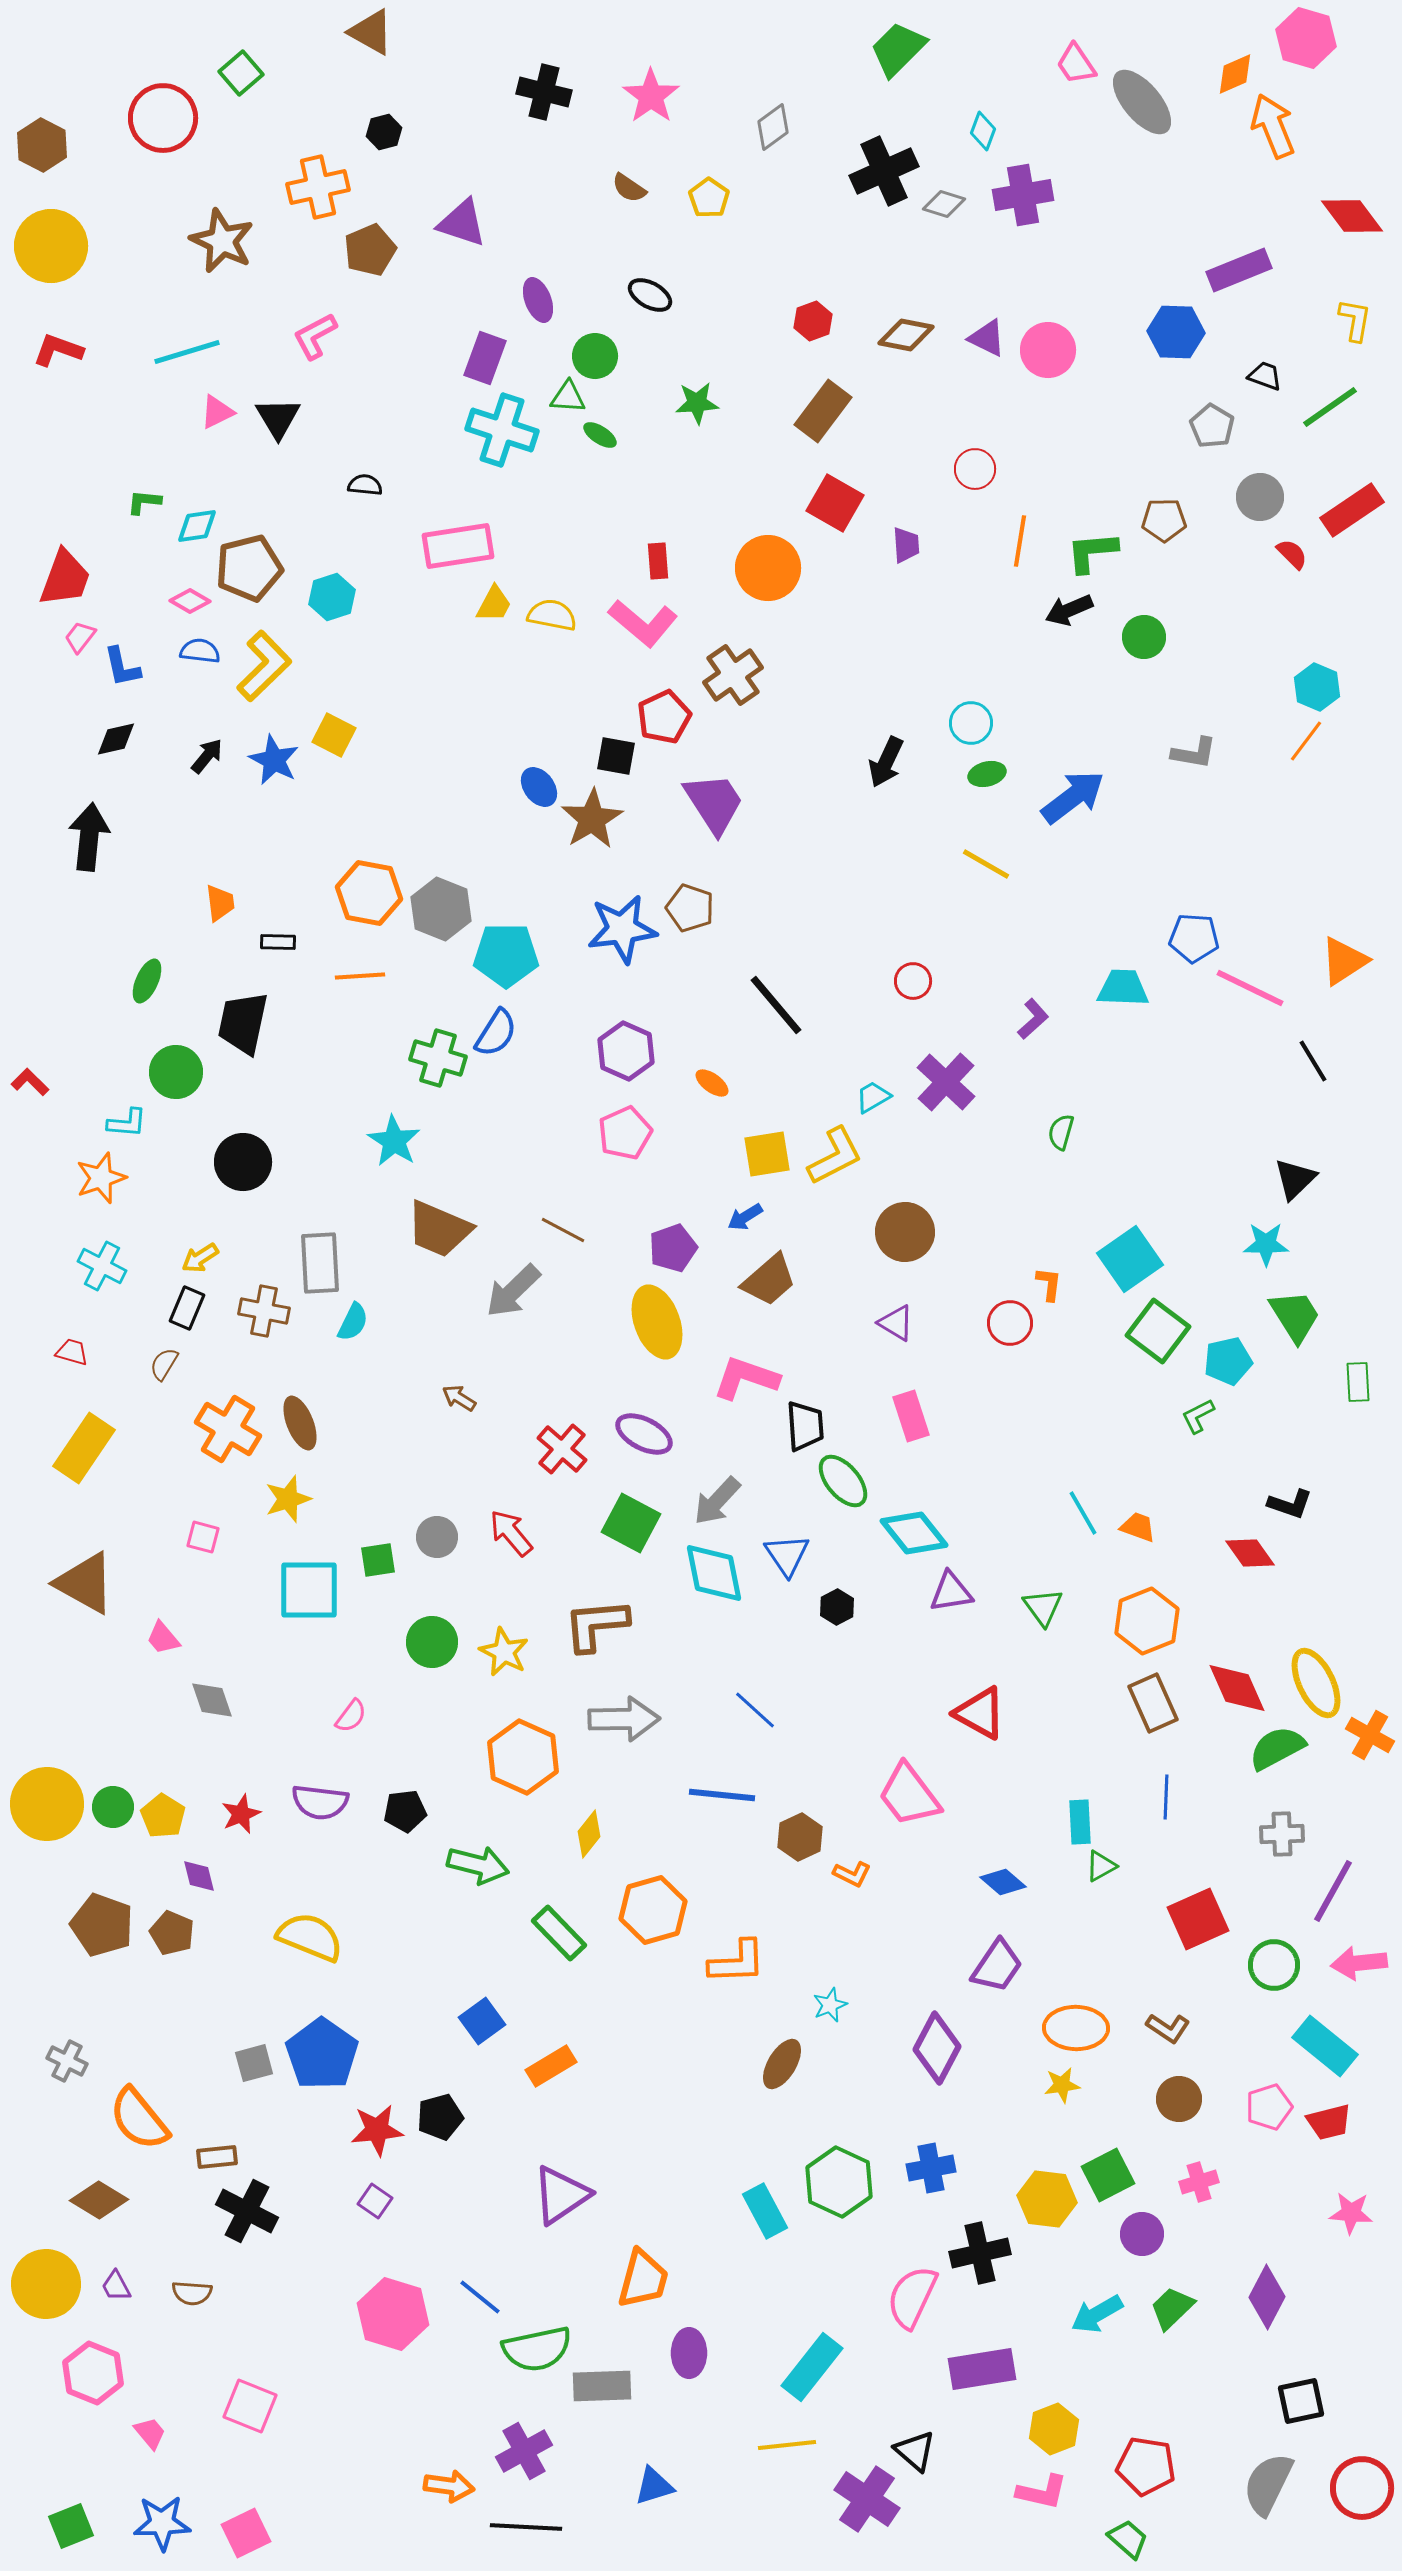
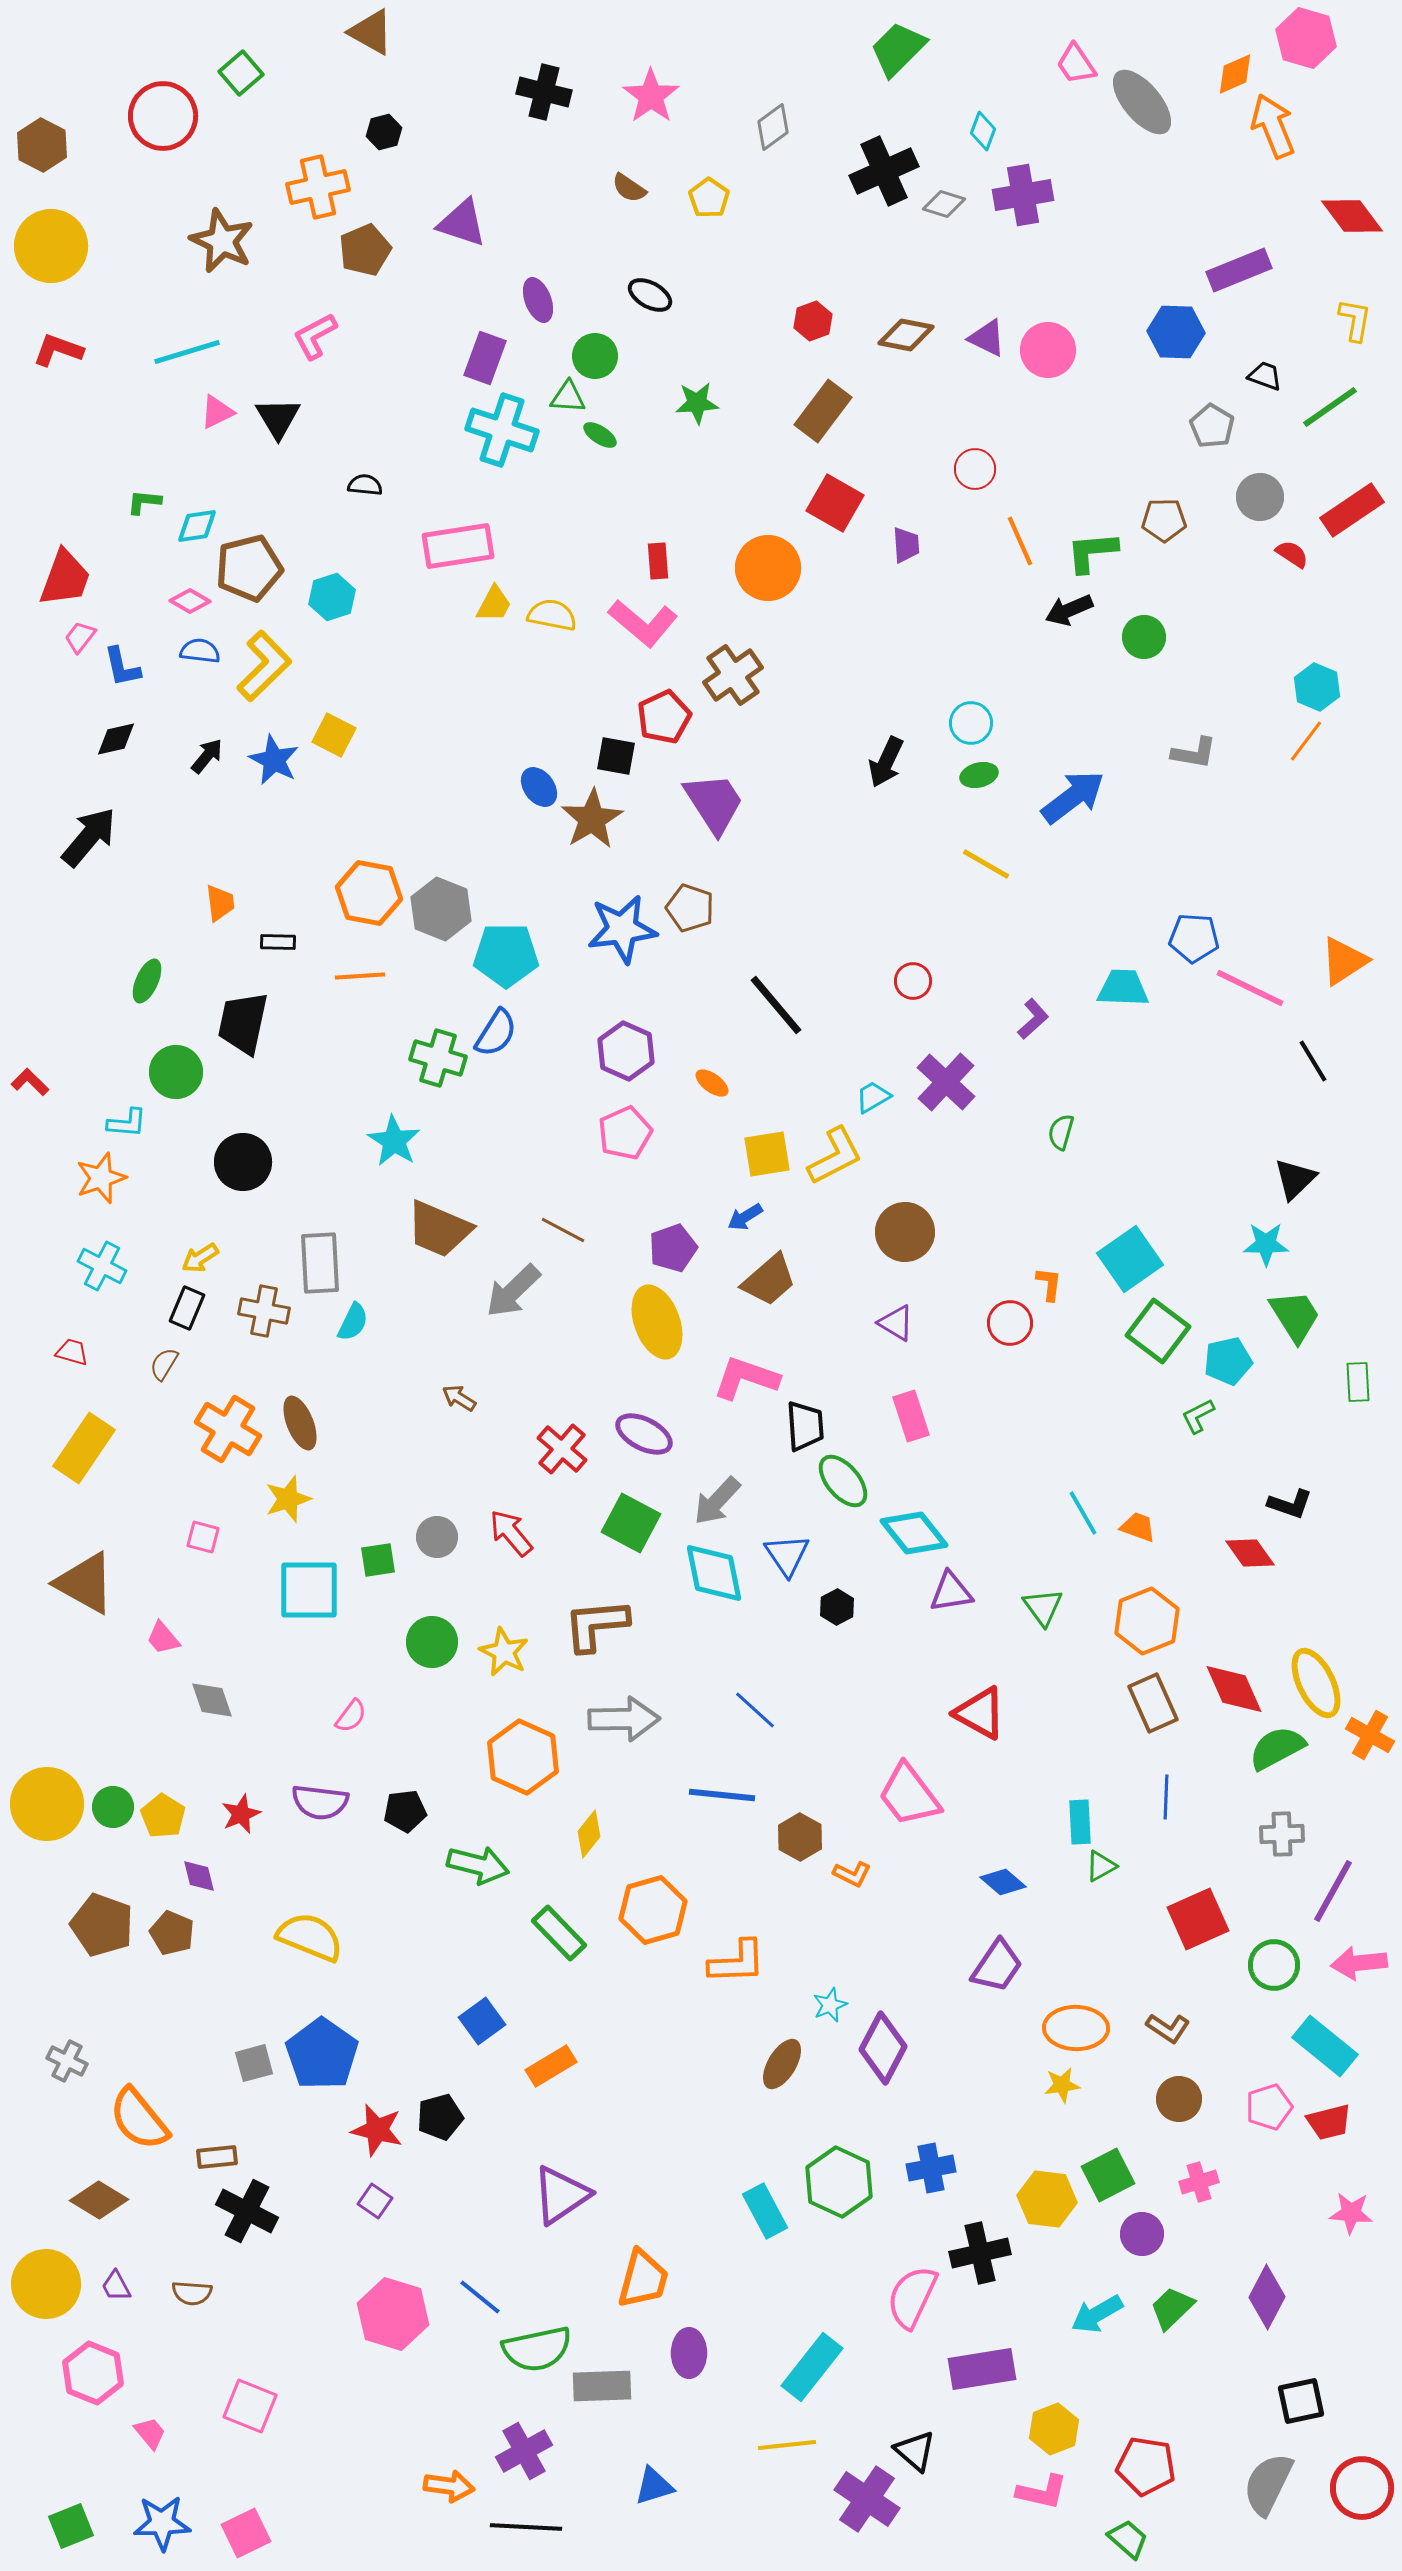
red circle at (163, 118): moved 2 px up
brown pentagon at (370, 250): moved 5 px left
orange line at (1020, 541): rotated 33 degrees counterclockwise
red semicircle at (1292, 554): rotated 12 degrees counterclockwise
green ellipse at (987, 774): moved 8 px left, 1 px down
black arrow at (89, 837): rotated 34 degrees clockwise
red diamond at (1237, 1688): moved 3 px left, 1 px down
brown hexagon at (800, 1837): rotated 6 degrees counterclockwise
purple diamond at (937, 2048): moved 54 px left
red star at (377, 2130): rotated 20 degrees clockwise
